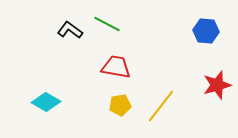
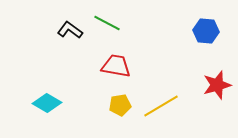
green line: moved 1 px up
red trapezoid: moved 1 px up
cyan diamond: moved 1 px right, 1 px down
yellow line: rotated 21 degrees clockwise
